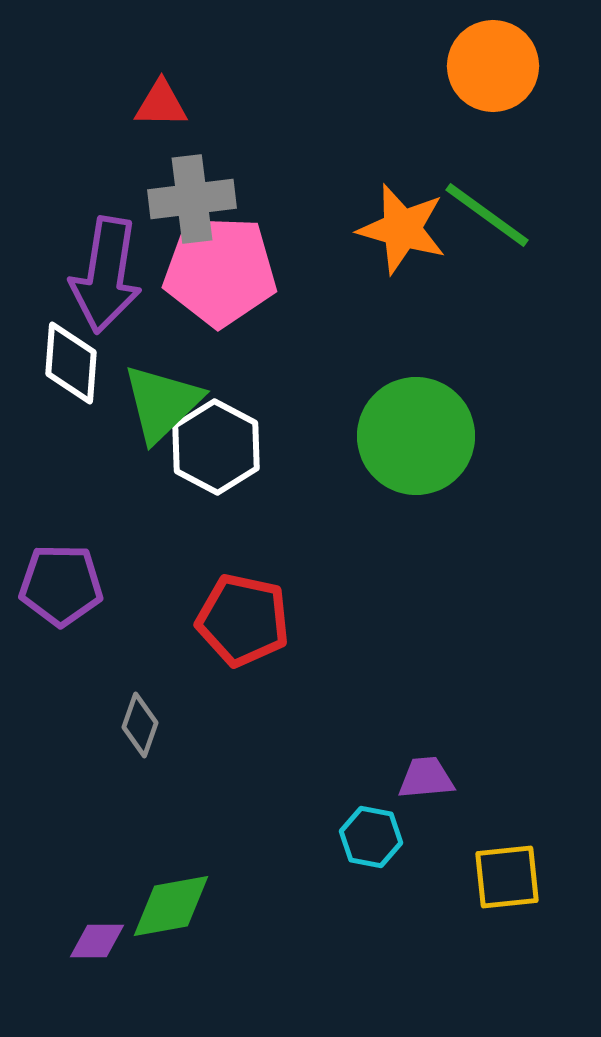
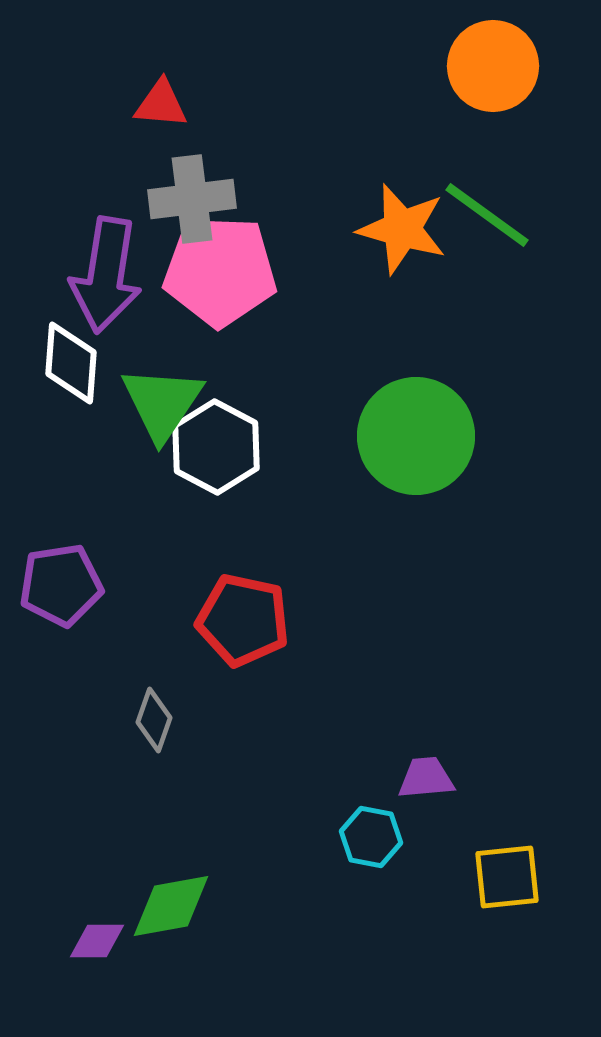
red triangle: rotated 4 degrees clockwise
green triangle: rotated 12 degrees counterclockwise
purple pentagon: rotated 10 degrees counterclockwise
gray diamond: moved 14 px right, 5 px up
